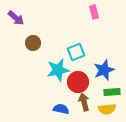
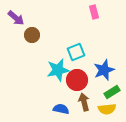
brown circle: moved 1 px left, 8 px up
red circle: moved 1 px left, 2 px up
green rectangle: rotated 28 degrees counterclockwise
